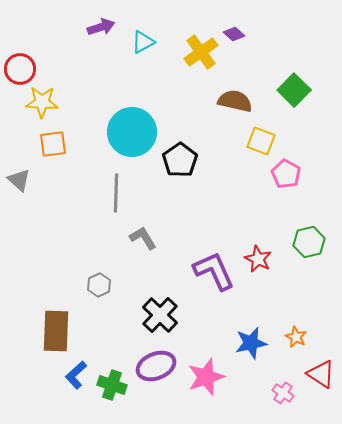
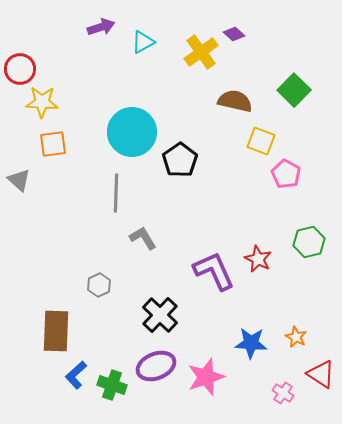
blue star: rotated 16 degrees clockwise
